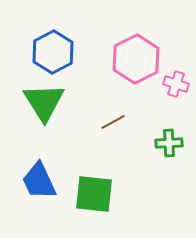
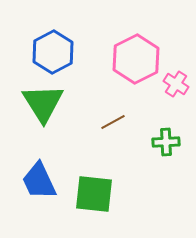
pink cross: rotated 15 degrees clockwise
green triangle: moved 1 px left, 1 px down
green cross: moved 3 px left, 1 px up
